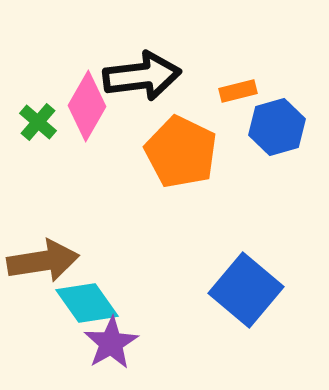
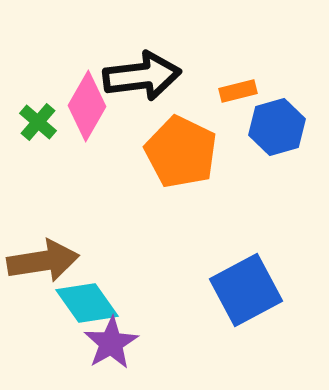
blue square: rotated 22 degrees clockwise
